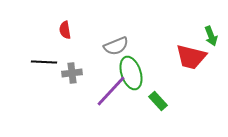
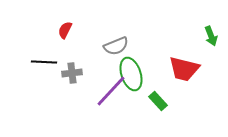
red semicircle: rotated 36 degrees clockwise
red trapezoid: moved 7 px left, 12 px down
green ellipse: moved 1 px down
